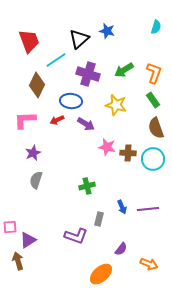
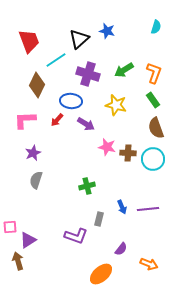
red arrow: rotated 24 degrees counterclockwise
